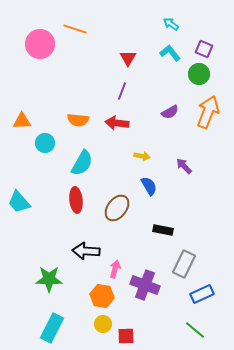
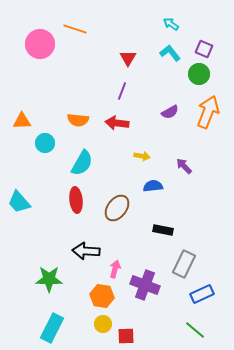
blue semicircle: moved 4 px right; rotated 66 degrees counterclockwise
